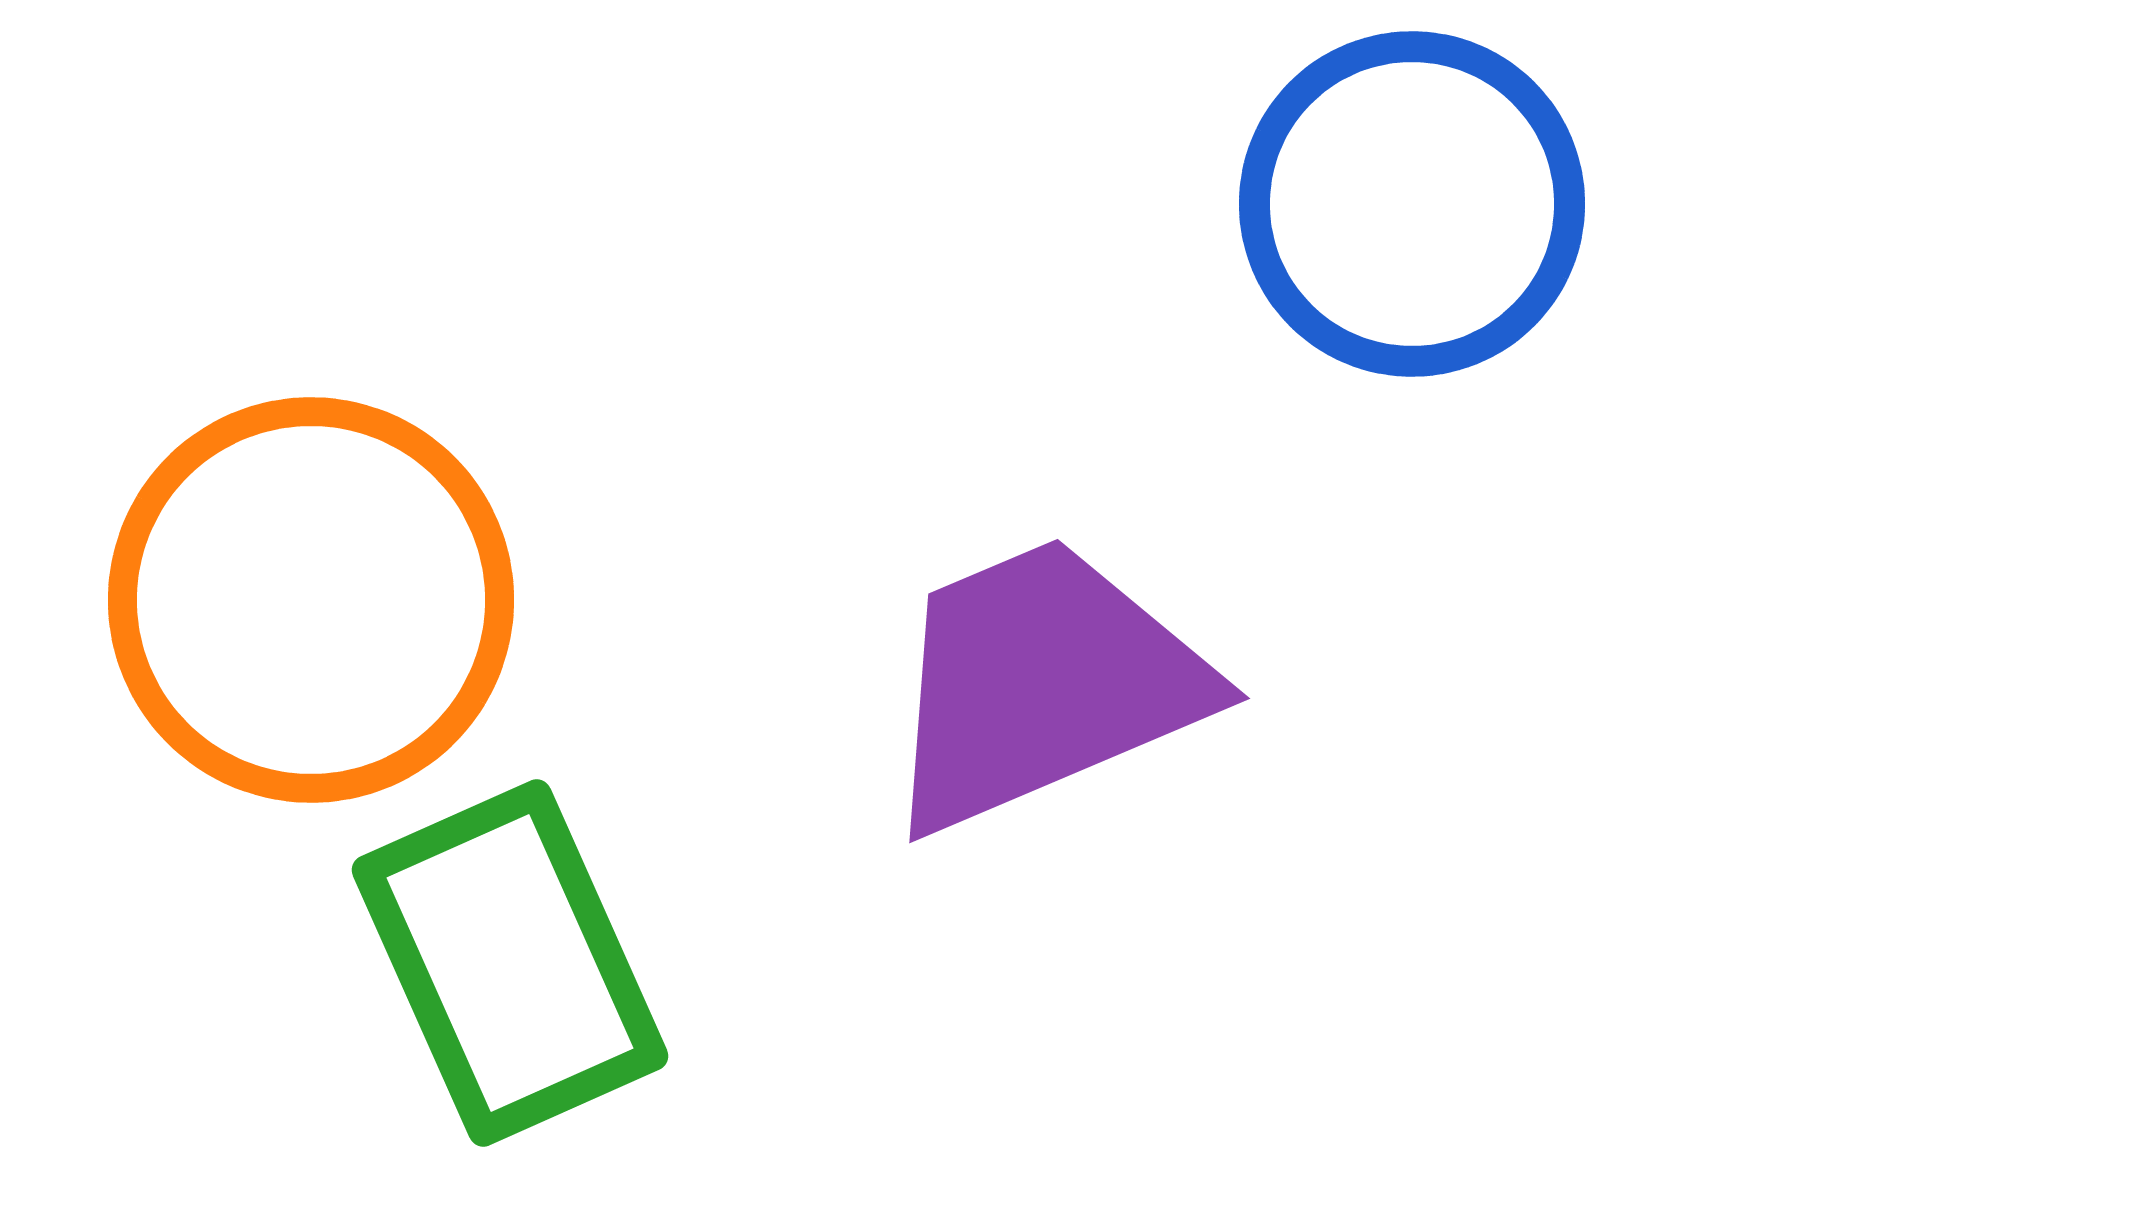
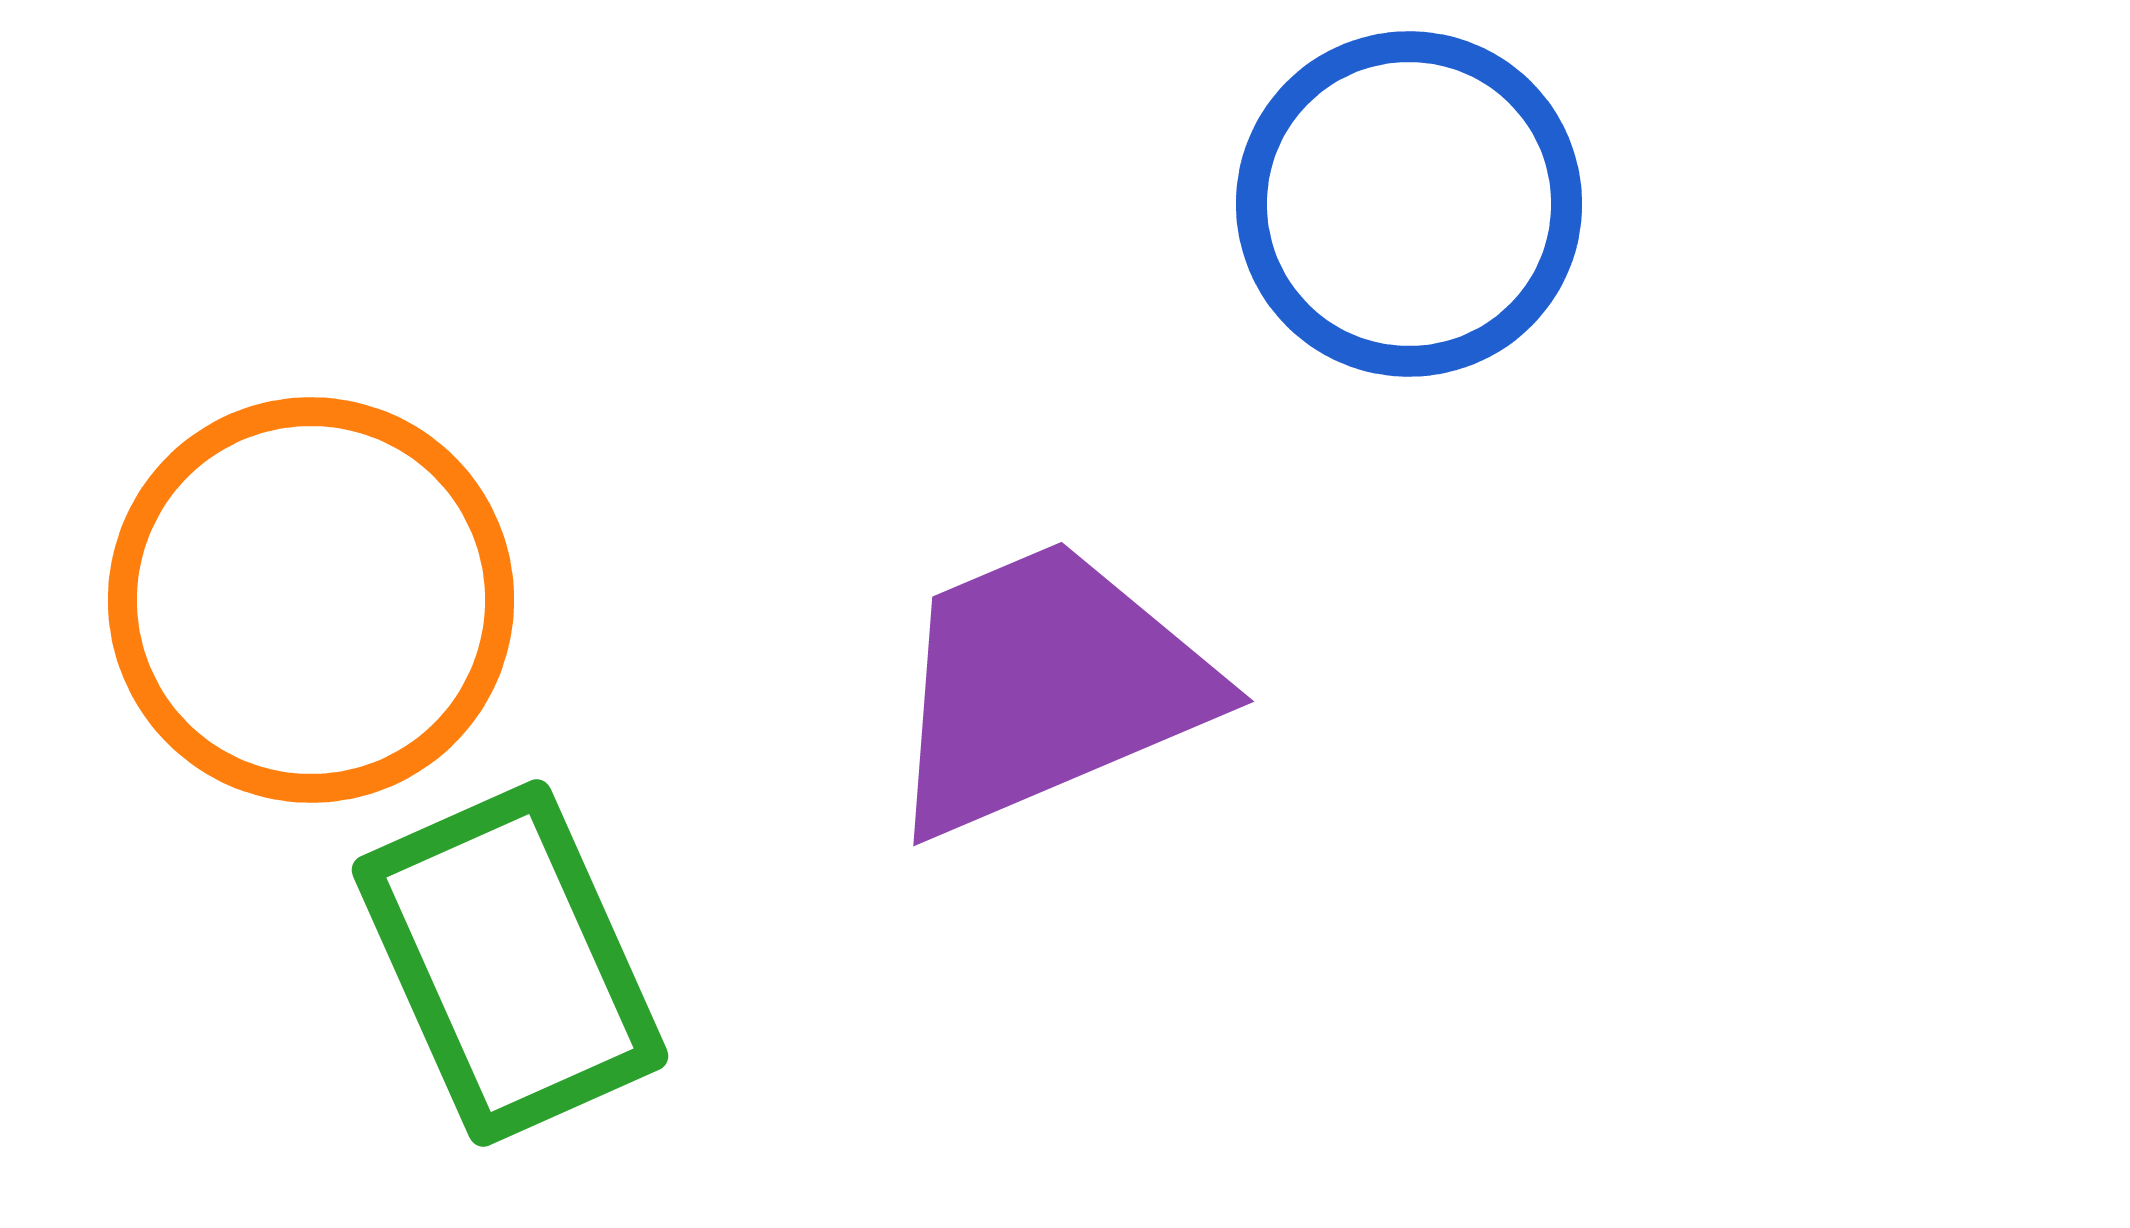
blue circle: moved 3 px left
purple trapezoid: moved 4 px right, 3 px down
